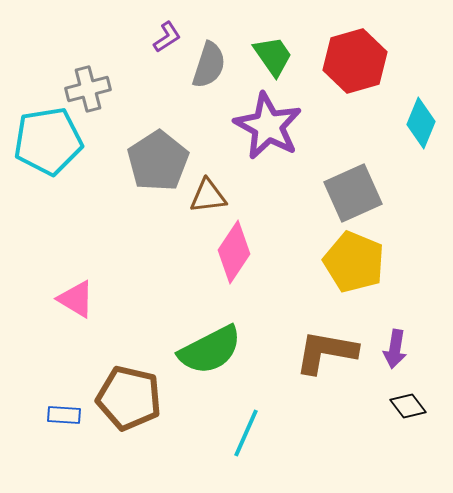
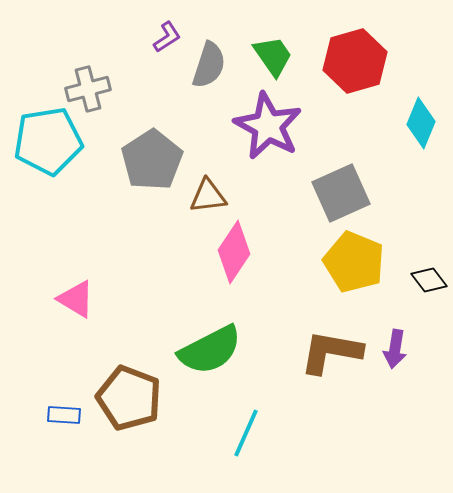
gray pentagon: moved 6 px left, 1 px up
gray square: moved 12 px left
brown L-shape: moved 5 px right
brown pentagon: rotated 8 degrees clockwise
black diamond: moved 21 px right, 126 px up
